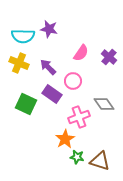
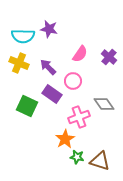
pink semicircle: moved 1 px left, 1 px down
green square: moved 1 px right, 2 px down
